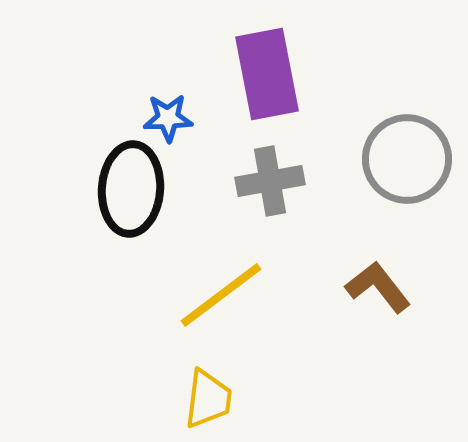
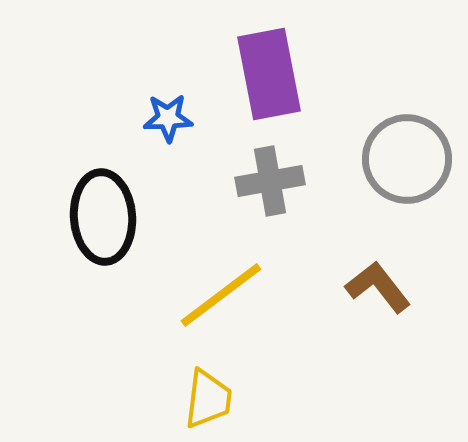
purple rectangle: moved 2 px right
black ellipse: moved 28 px left, 28 px down; rotated 8 degrees counterclockwise
